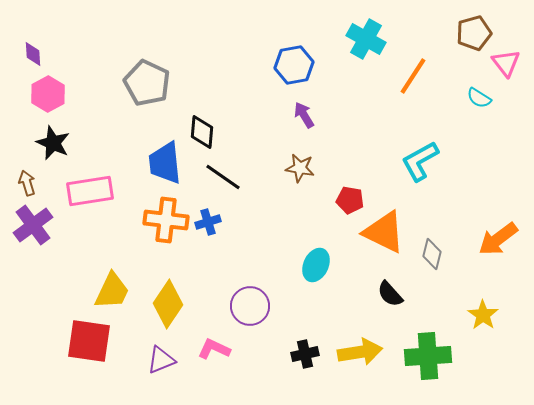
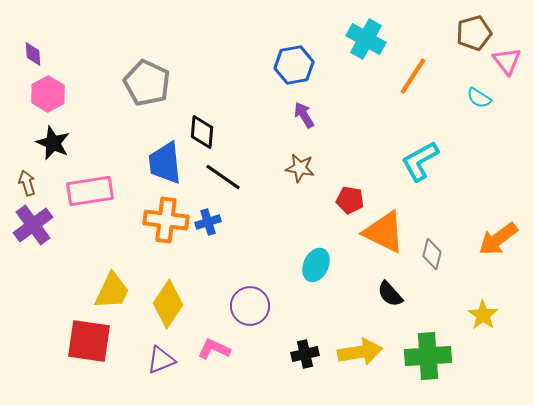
pink triangle: moved 1 px right, 2 px up
